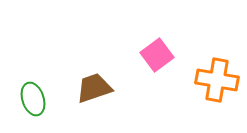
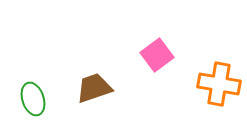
orange cross: moved 2 px right, 4 px down
